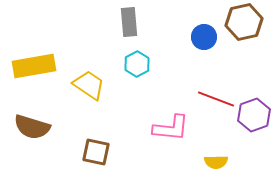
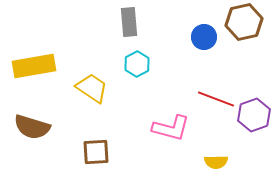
yellow trapezoid: moved 3 px right, 3 px down
pink L-shape: rotated 9 degrees clockwise
brown square: rotated 16 degrees counterclockwise
